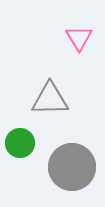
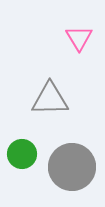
green circle: moved 2 px right, 11 px down
